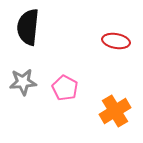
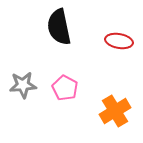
black semicircle: moved 31 px right; rotated 18 degrees counterclockwise
red ellipse: moved 3 px right
gray star: moved 3 px down
